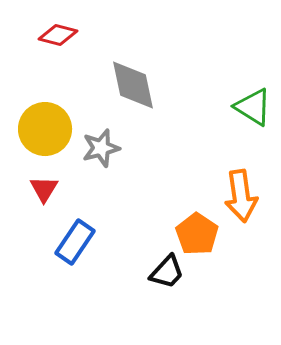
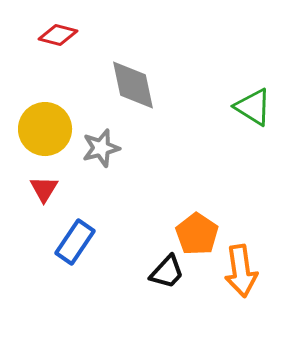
orange arrow: moved 75 px down
